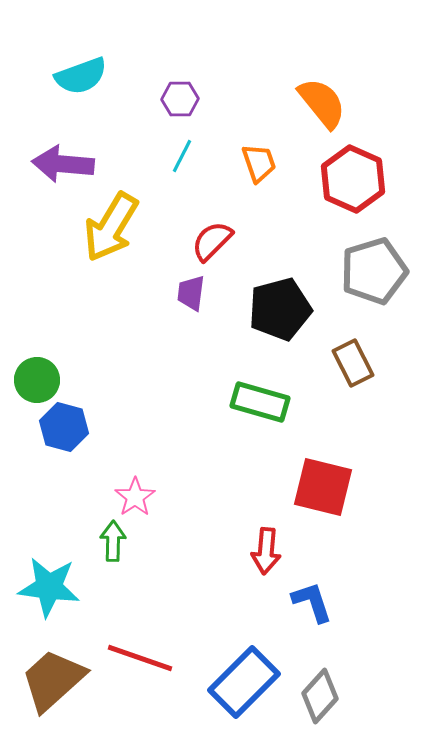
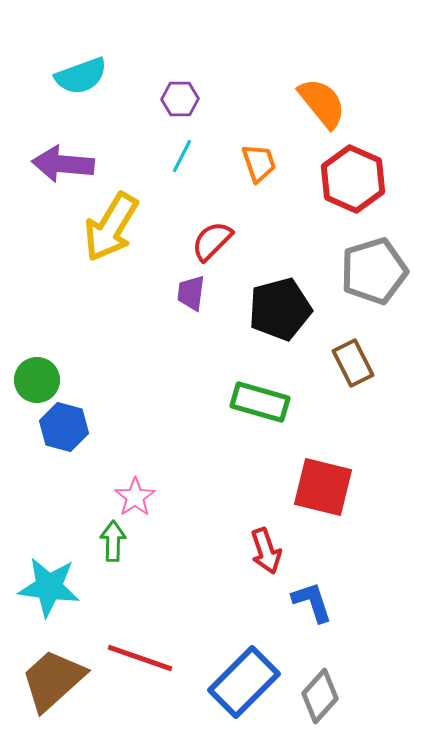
red arrow: rotated 24 degrees counterclockwise
